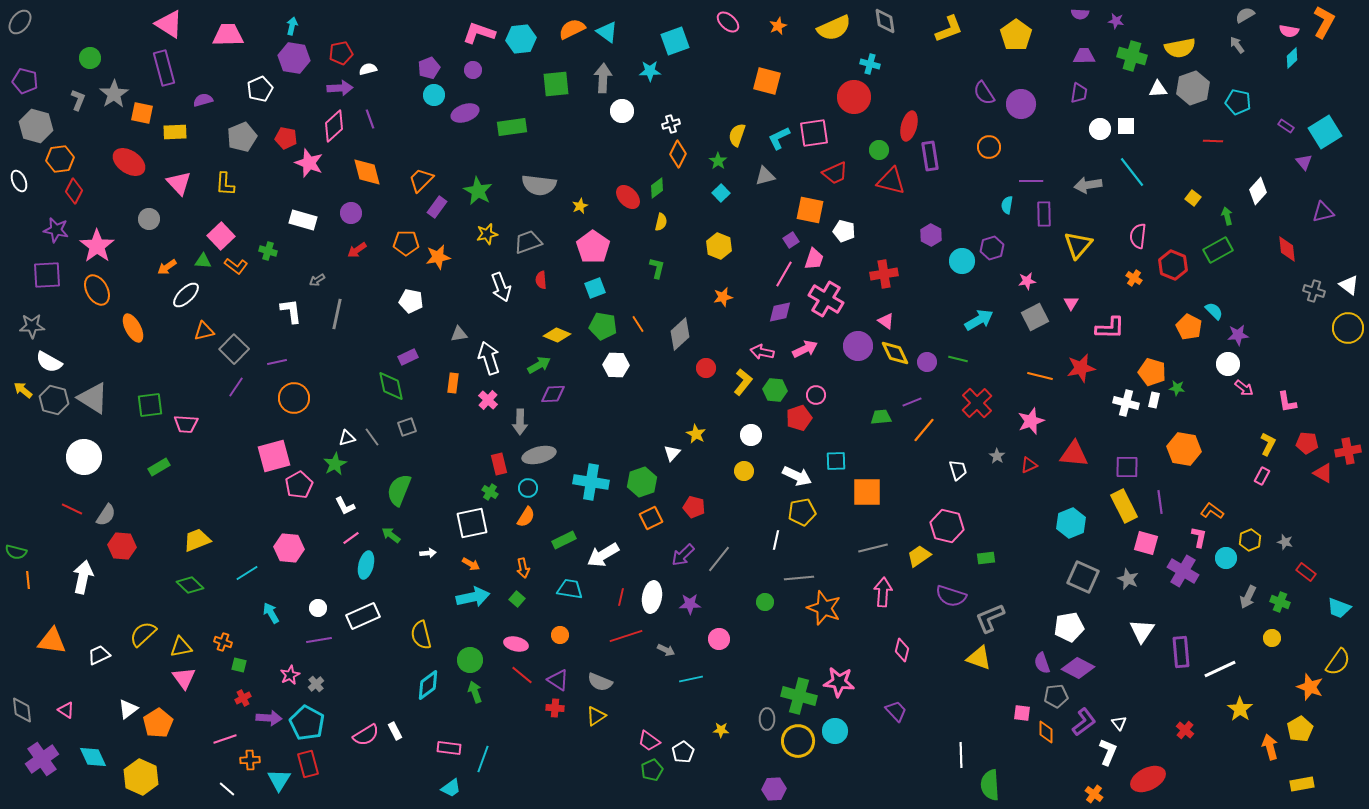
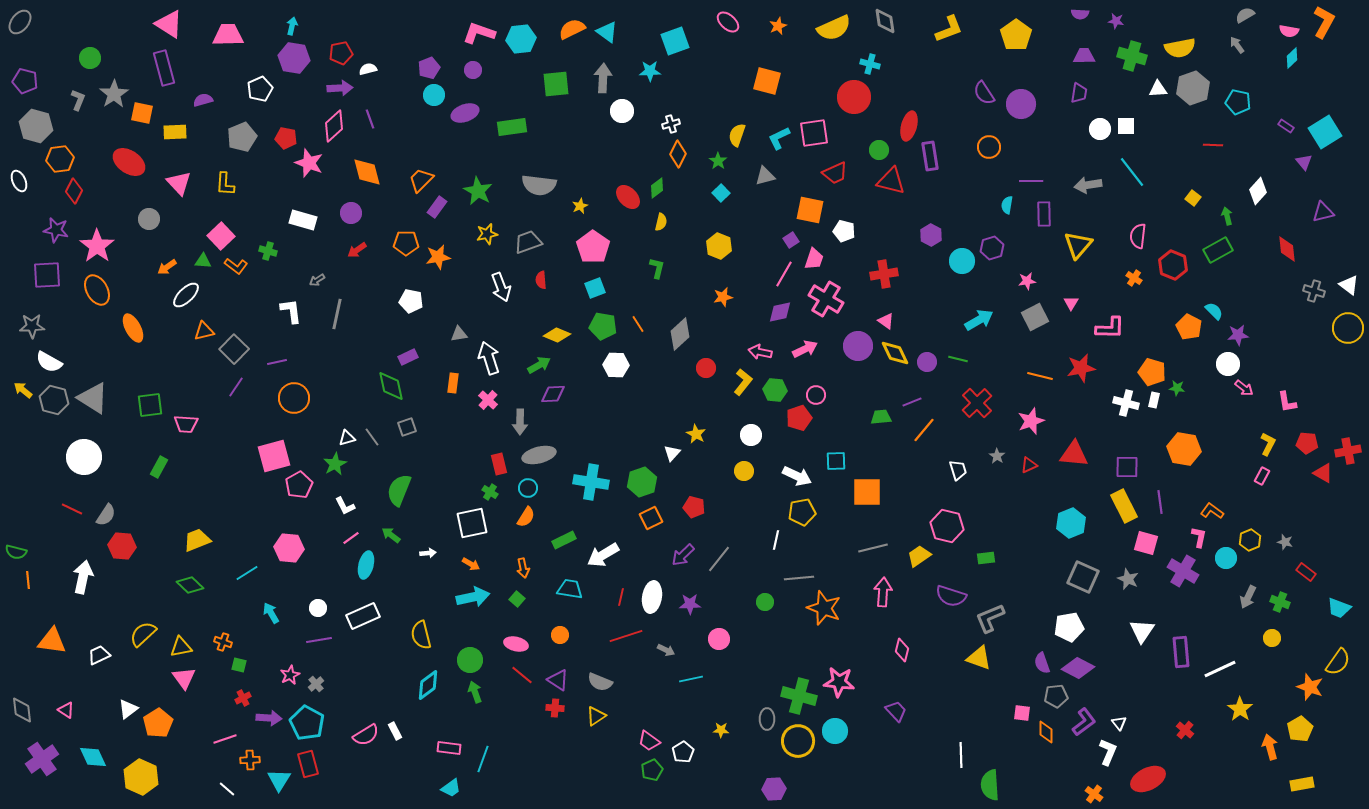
red line at (1213, 141): moved 4 px down
pink arrow at (762, 352): moved 2 px left
green rectangle at (159, 467): rotated 30 degrees counterclockwise
